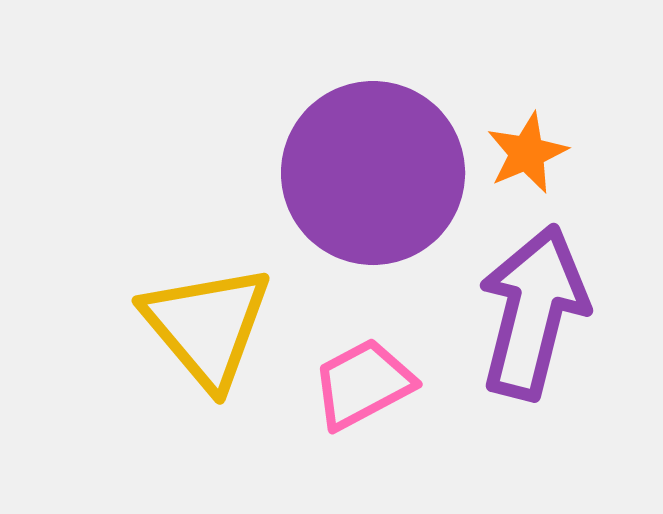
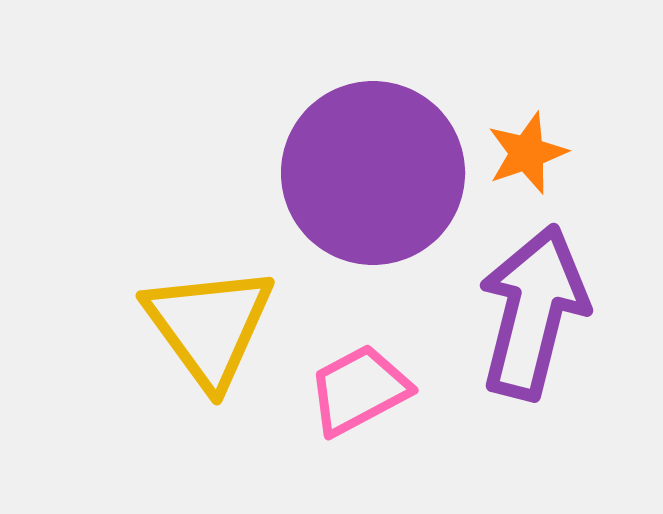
orange star: rotated 4 degrees clockwise
yellow triangle: moved 2 px right; rotated 4 degrees clockwise
pink trapezoid: moved 4 px left, 6 px down
